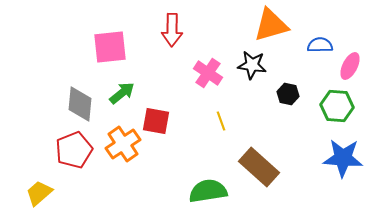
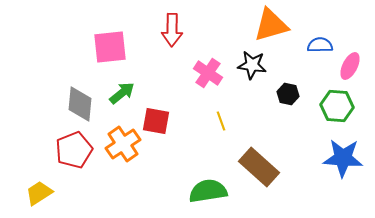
yellow trapezoid: rotated 8 degrees clockwise
